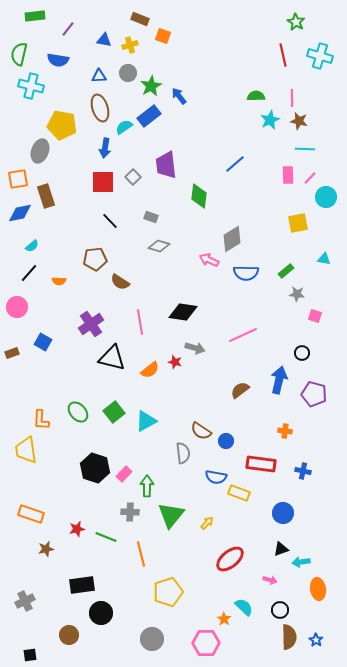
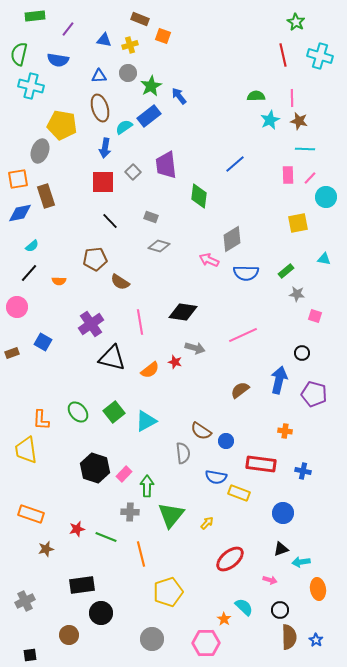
gray square at (133, 177): moved 5 px up
